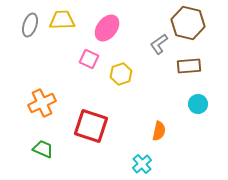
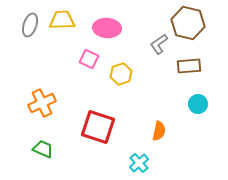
pink ellipse: rotated 56 degrees clockwise
red square: moved 7 px right, 1 px down
cyan cross: moved 3 px left, 1 px up
